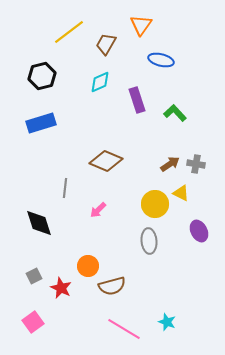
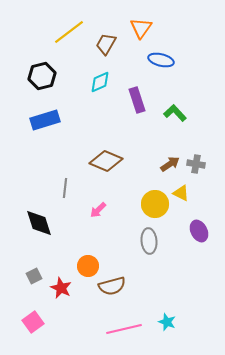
orange triangle: moved 3 px down
blue rectangle: moved 4 px right, 3 px up
pink line: rotated 44 degrees counterclockwise
